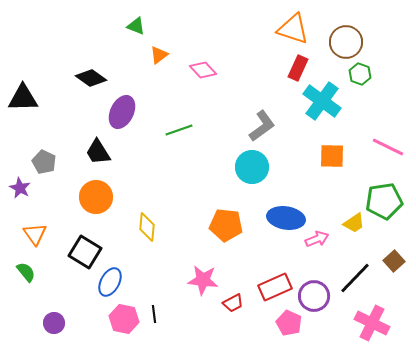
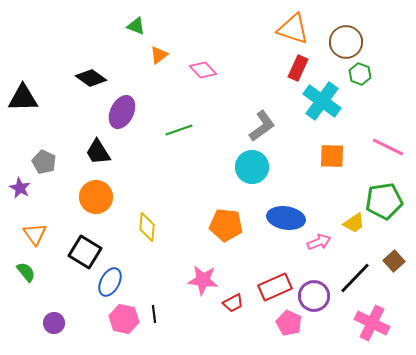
pink arrow at (317, 239): moved 2 px right, 3 px down
